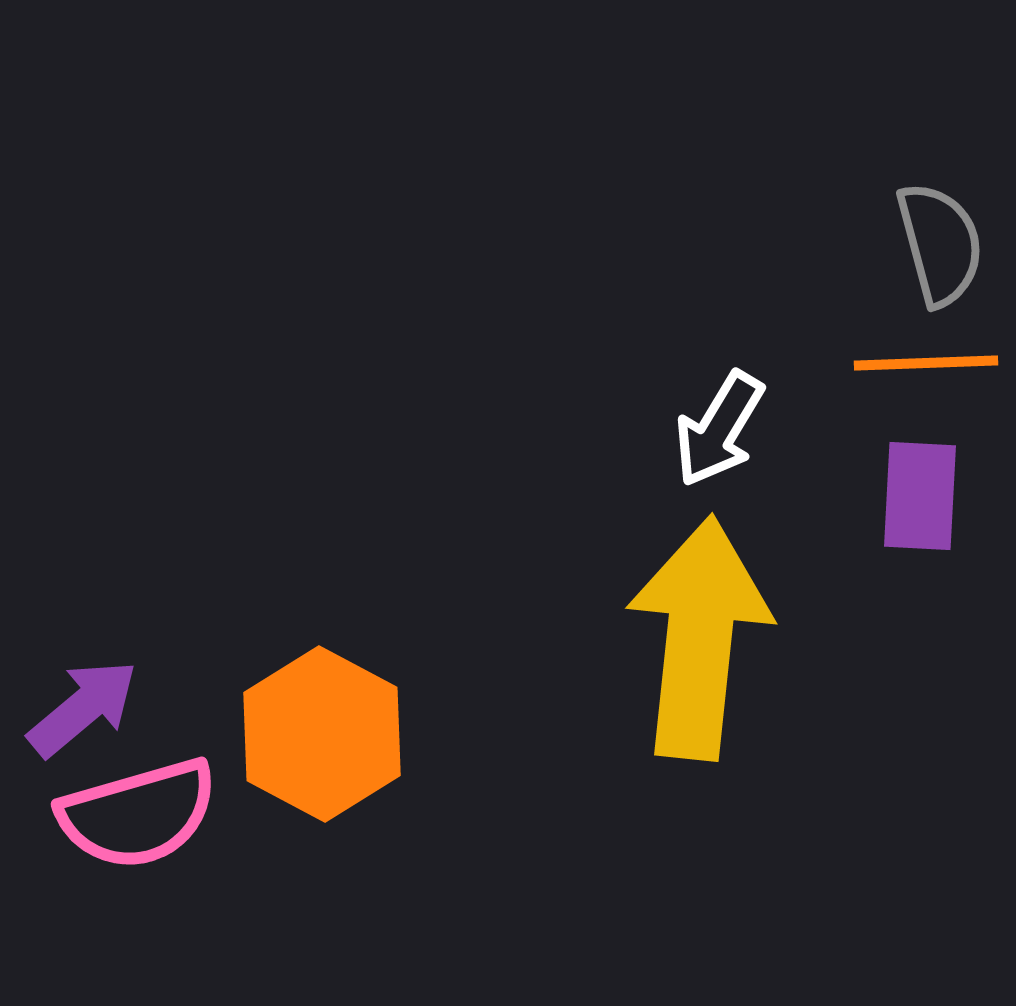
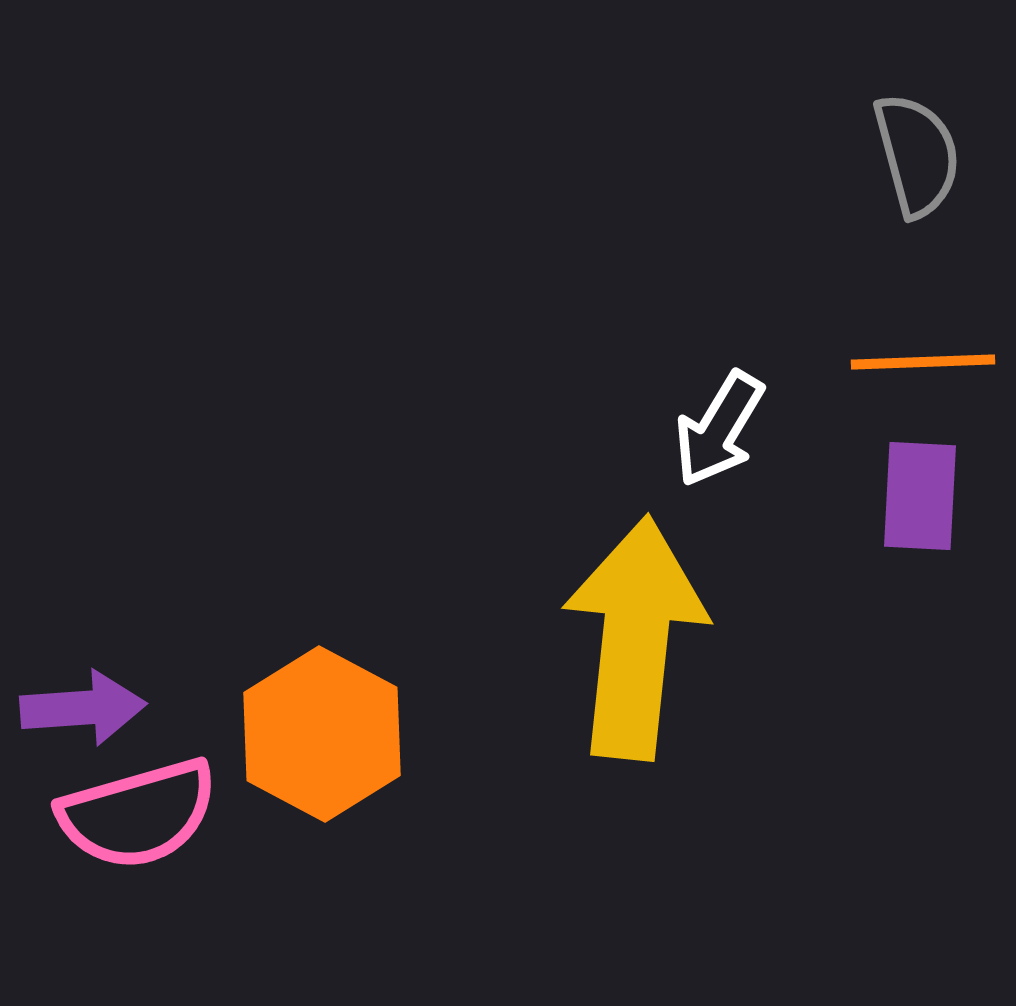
gray semicircle: moved 23 px left, 89 px up
orange line: moved 3 px left, 1 px up
yellow arrow: moved 64 px left
purple arrow: rotated 36 degrees clockwise
